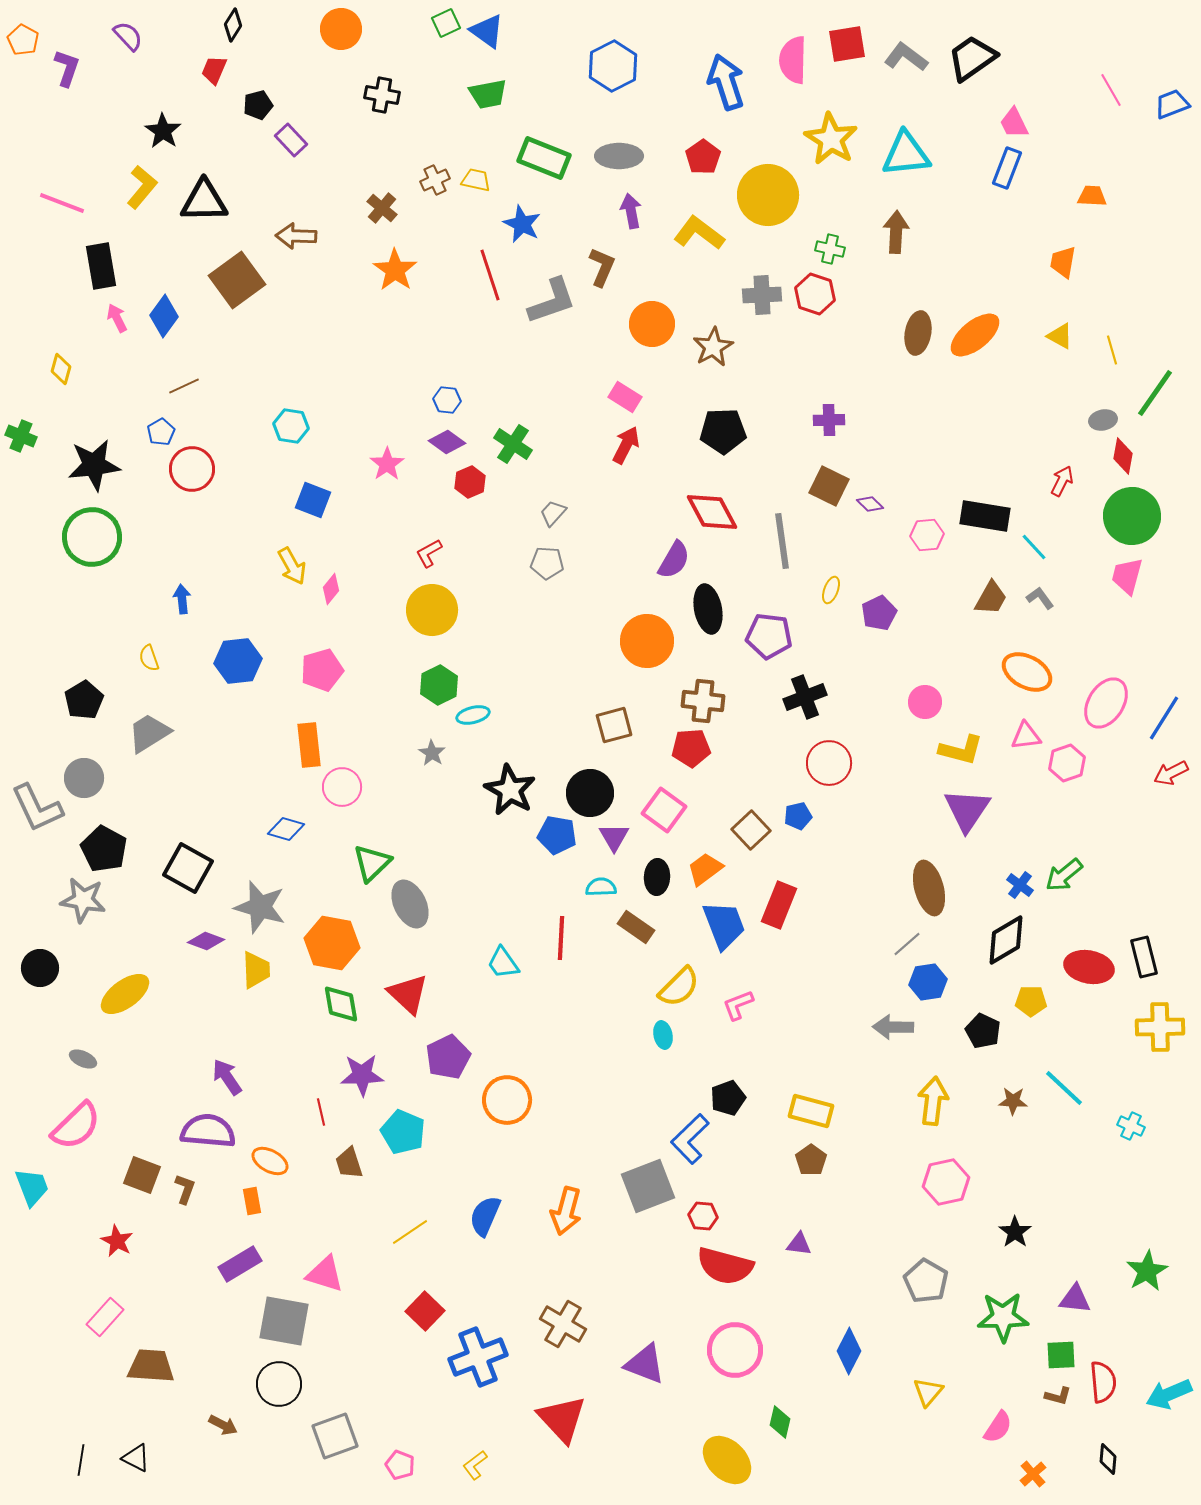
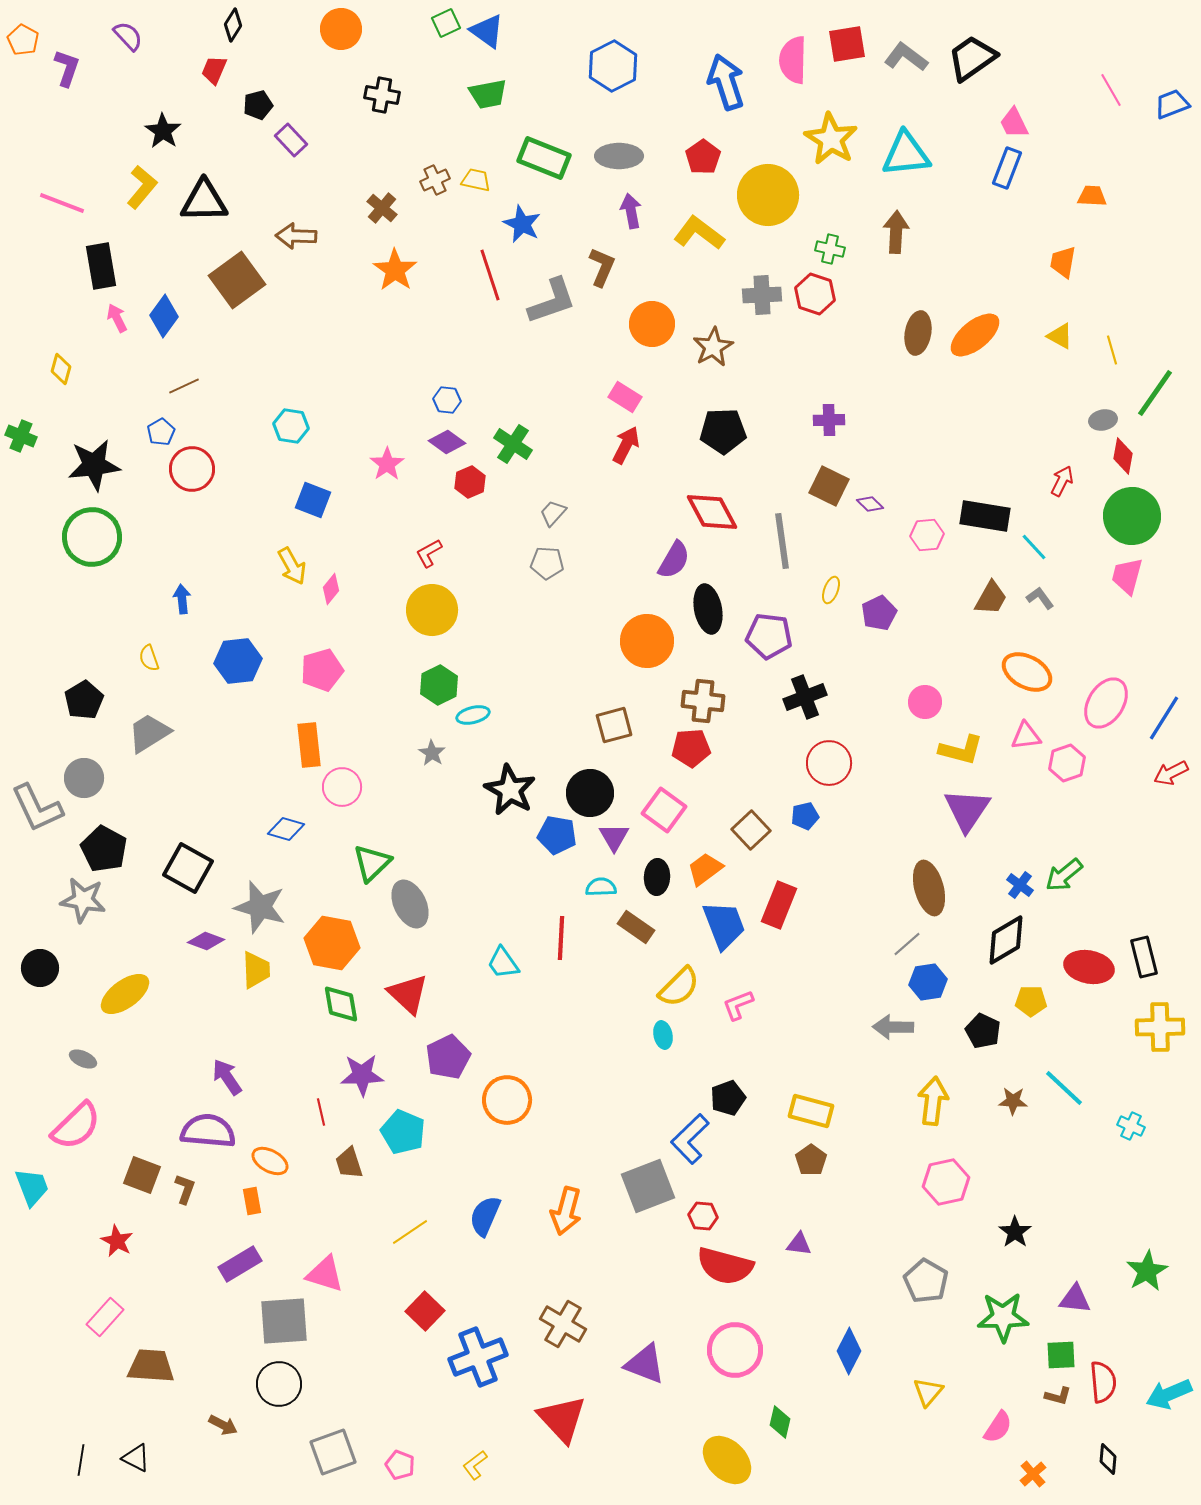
blue pentagon at (798, 816): moved 7 px right
gray square at (284, 1321): rotated 14 degrees counterclockwise
gray square at (335, 1436): moved 2 px left, 16 px down
